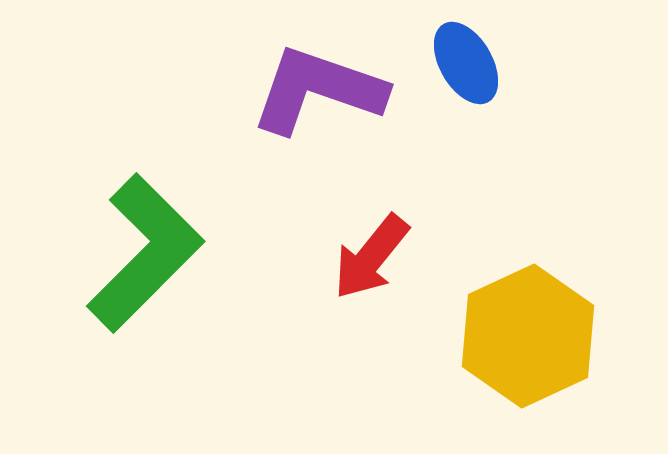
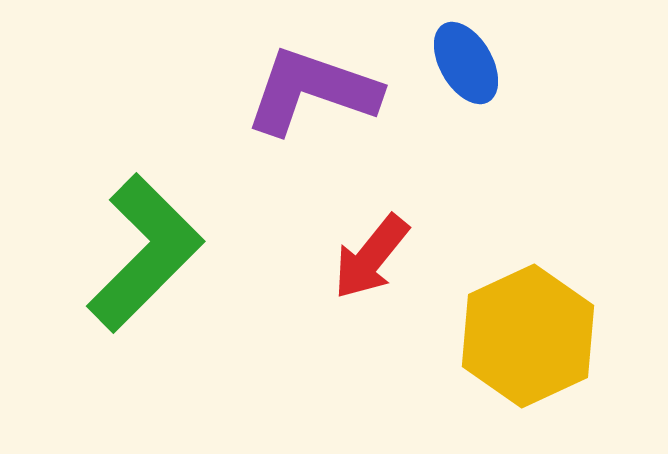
purple L-shape: moved 6 px left, 1 px down
